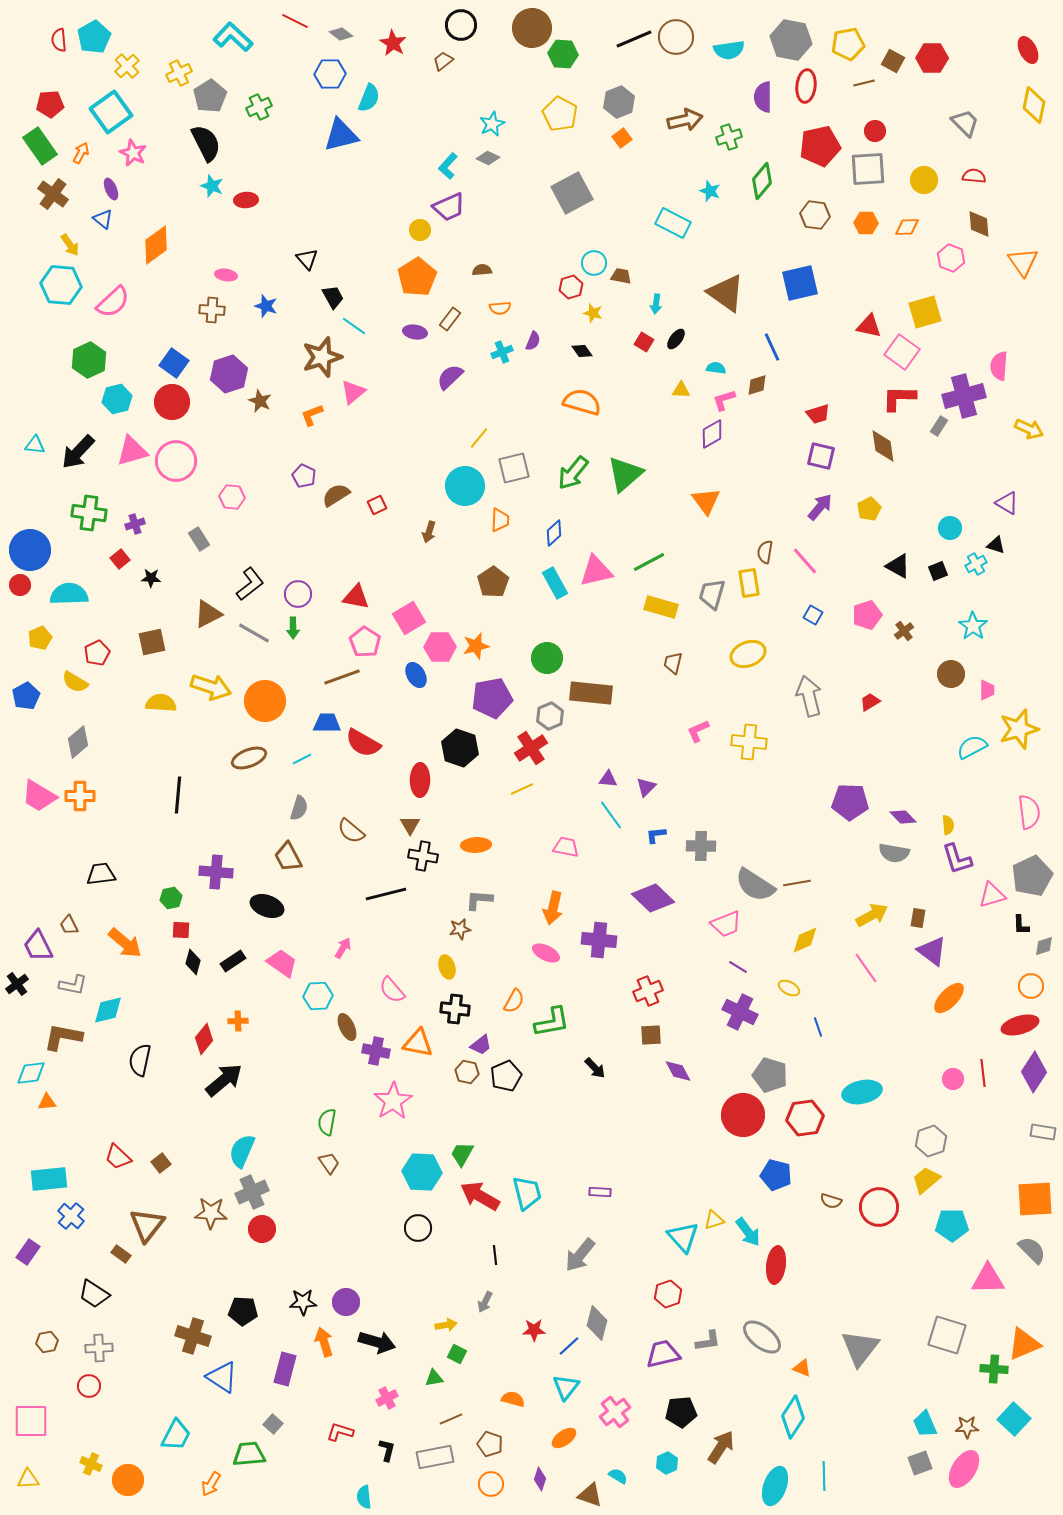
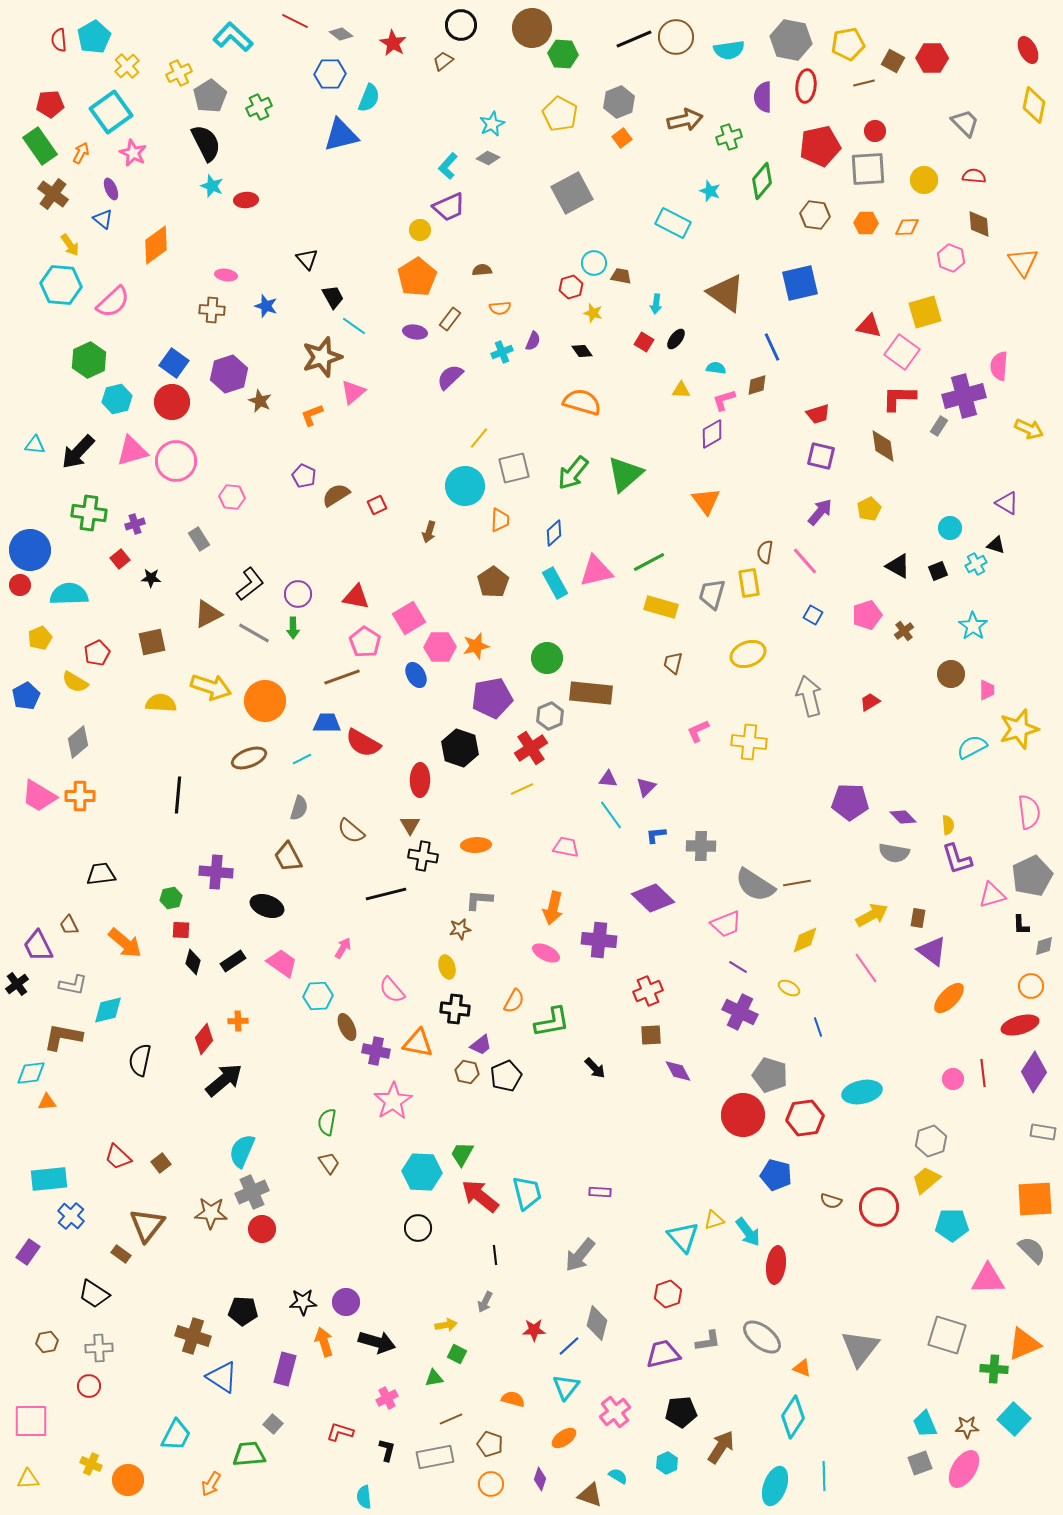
purple arrow at (820, 507): moved 5 px down
red arrow at (480, 1196): rotated 9 degrees clockwise
